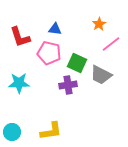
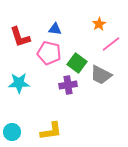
green square: rotated 12 degrees clockwise
